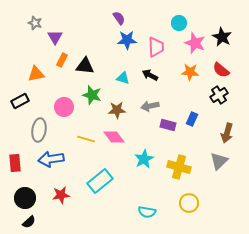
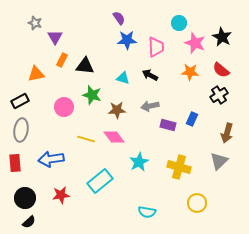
gray ellipse: moved 18 px left
cyan star: moved 5 px left, 3 px down
yellow circle: moved 8 px right
